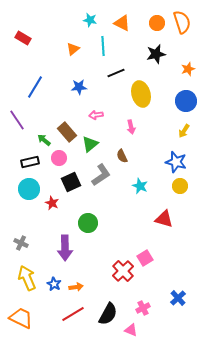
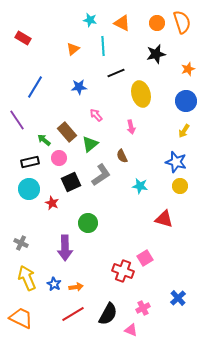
pink arrow at (96, 115): rotated 56 degrees clockwise
cyan star at (140, 186): rotated 14 degrees counterclockwise
red cross at (123, 271): rotated 25 degrees counterclockwise
